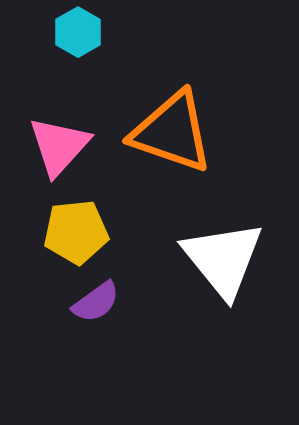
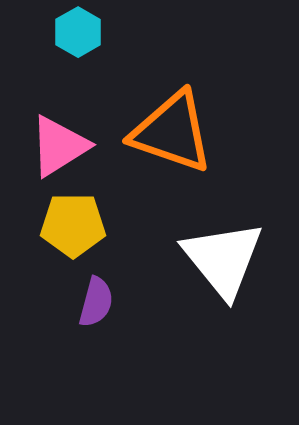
pink triangle: rotated 16 degrees clockwise
yellow pentagon: moved 3 px left, 7 px up; rotated 6 degrees clockwise
purple semicircle: rotated 39 degrees counterclockwise
